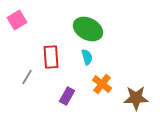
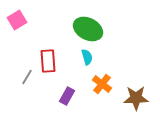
red rectangle: moved 3 px left, 4 px down
